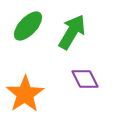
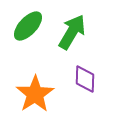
purple diamond: rotated 28 degrees clockwise
orange star: moved 10 px right
